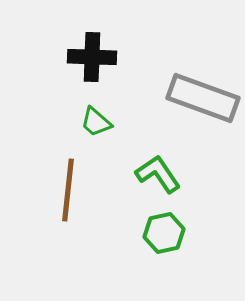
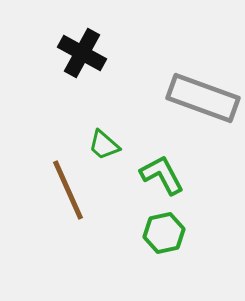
black cross: moved 10 px left, 4 px up; rotated 27 degrees clockwise
green trapezoid: moved 8 px right, 23 px down
green L-shape: moved 4 px right, 1 px down; rotated 6 degrees clockwise
brown line: rotated 30 degrees counterclockwise
